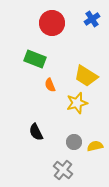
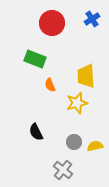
yellow trapezoid: rotated 55 degrees clockwise
